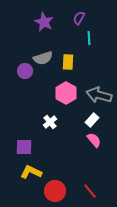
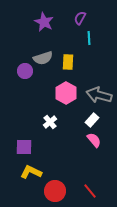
purple semicircle: moved 1 px right
